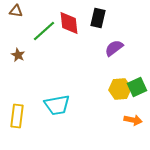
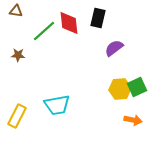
brown star: rotated 24 degrees counterclockwise
yellow rectangle: rotated 20 degrees clockwise
